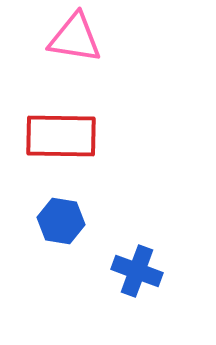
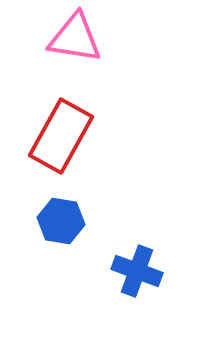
red rectangle: rotated 62 degrees counterclockwise
